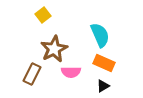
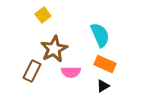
orange rectangle: moved 1 px right, 1 px down
brown rectangle: moved 3 px up
